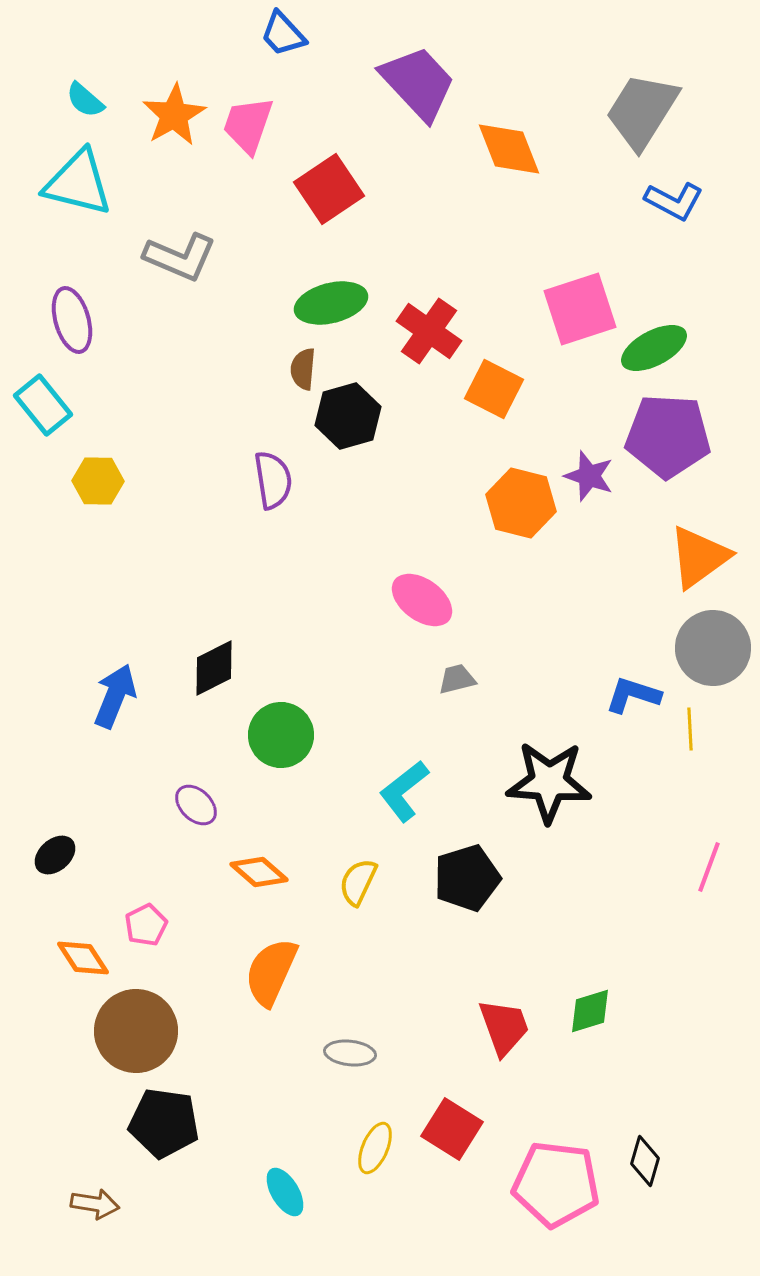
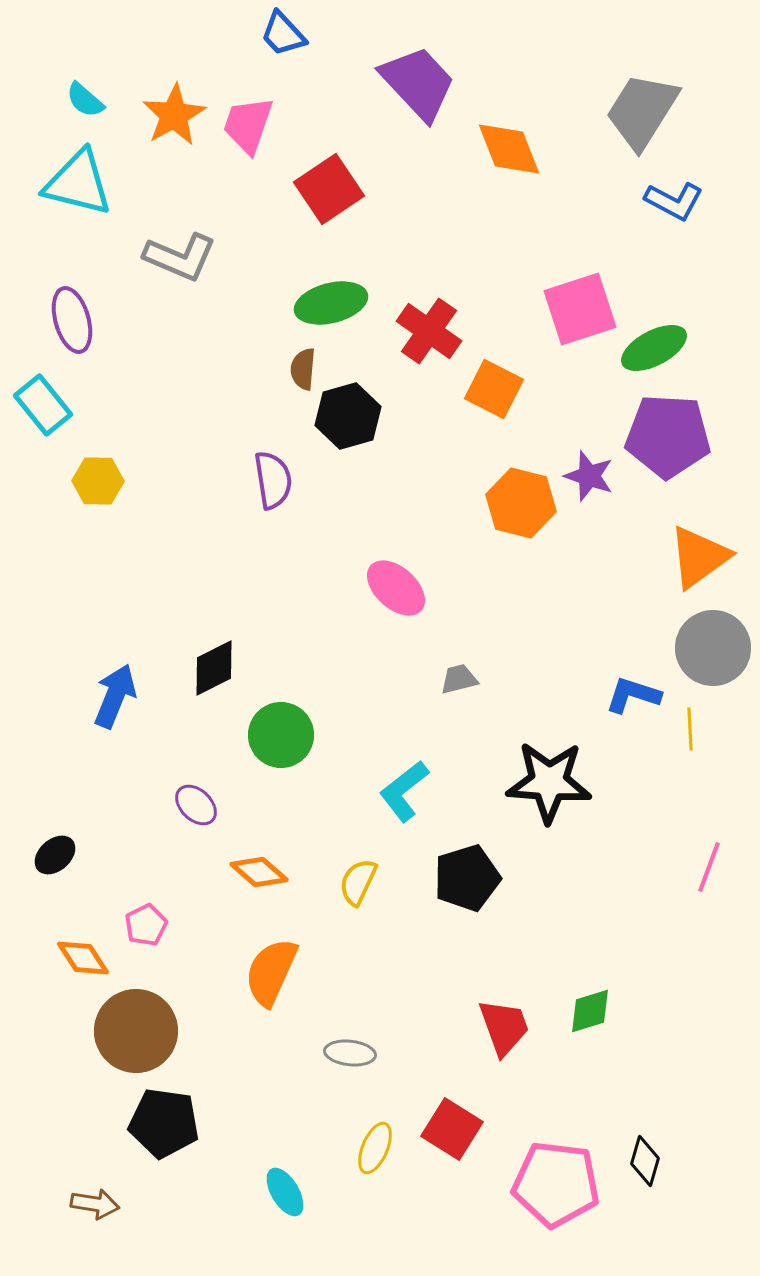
pink ellipse at (422, 600): moved 26 px left, 12 px up; rotated 6 degrees clockwise
gray trapezoid at (457, 679): moved 2 px right
